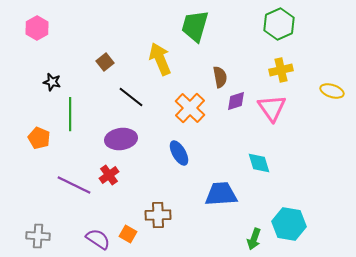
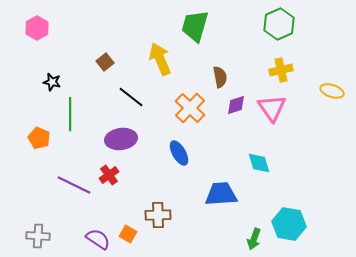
purple diamond: moved 4 px down
